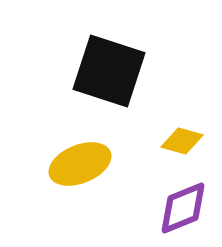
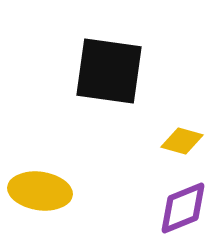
black square: rotated 10 degrees counterclockwise
yellow ellipse: moved 40 px left, 27 px down; rotated 30 degrees clockwise
